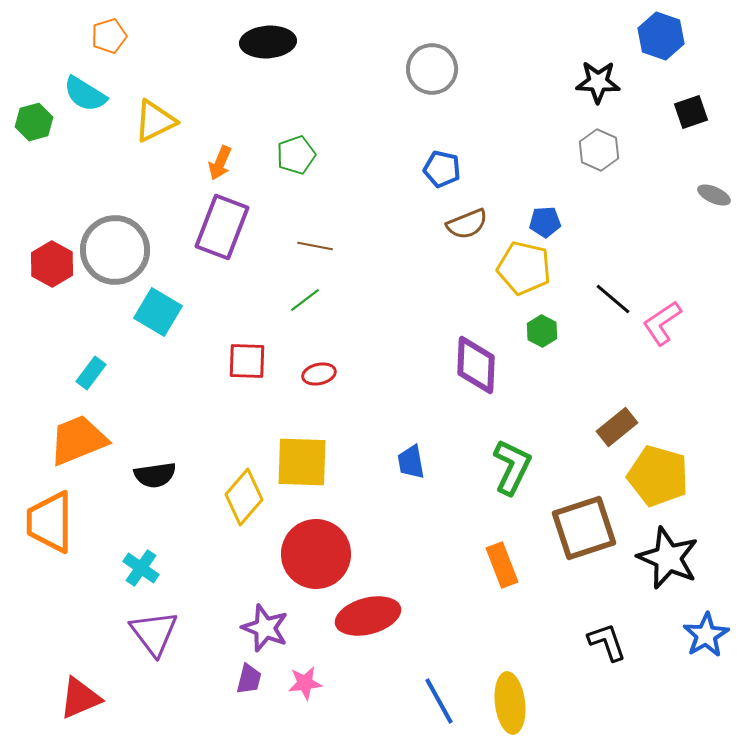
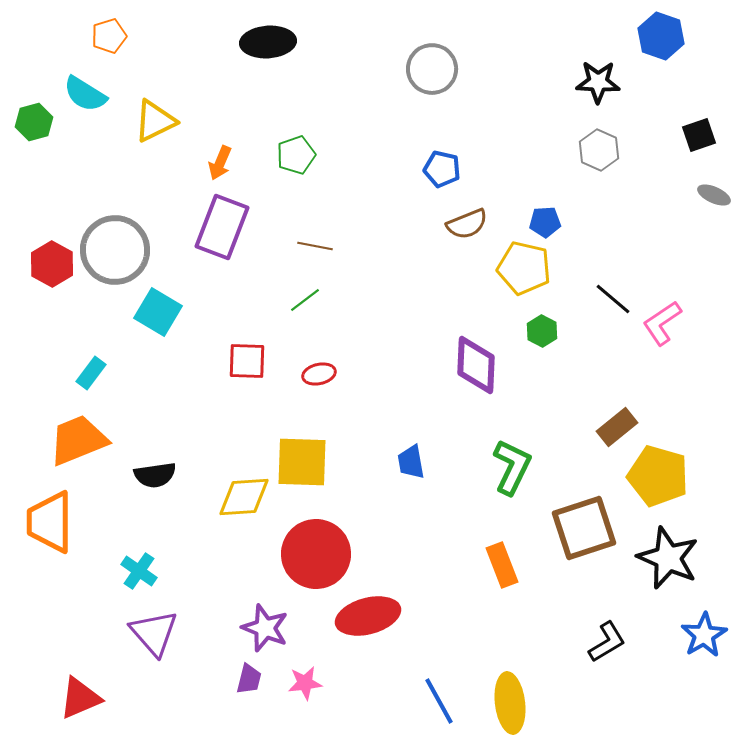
black square at (691, 112): moved 8 px right, 23 px down
yellow diamond at (244, 497): rotated 46 degrees clockwise
cyan cross at (141, 568): moved 2 px left, 3 px down
purple triangle at (154, 633): rotated 4 degrees counterclockwise
blue star at (706, 635): moved 2 px left
black L-shape at (607, 642): rotated 78 degrees clockwise
